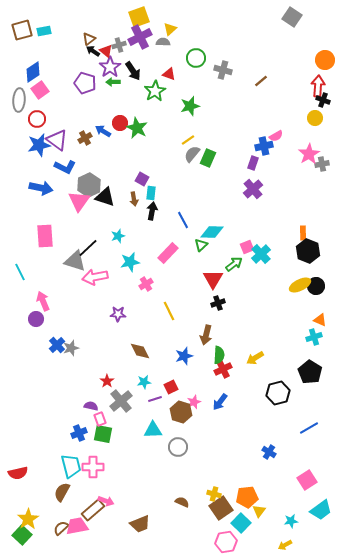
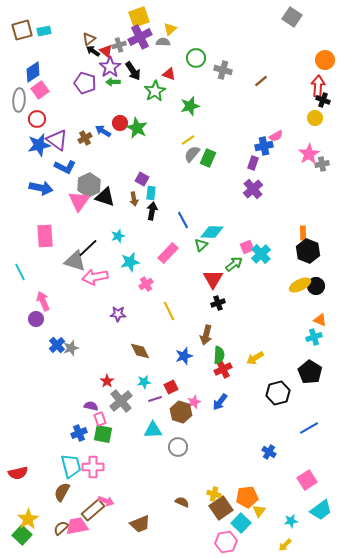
yellow arrow at (285, 545): rotated 16 degrees counterclockwise
